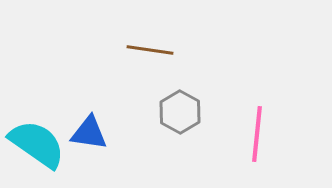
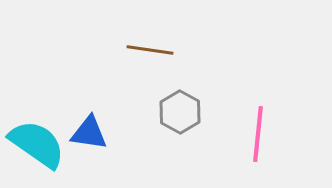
pink line: moved 1 px right
